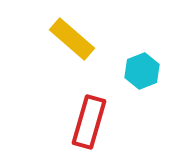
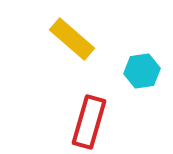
cyan hexagon: rotated 12 degrees clockwise
